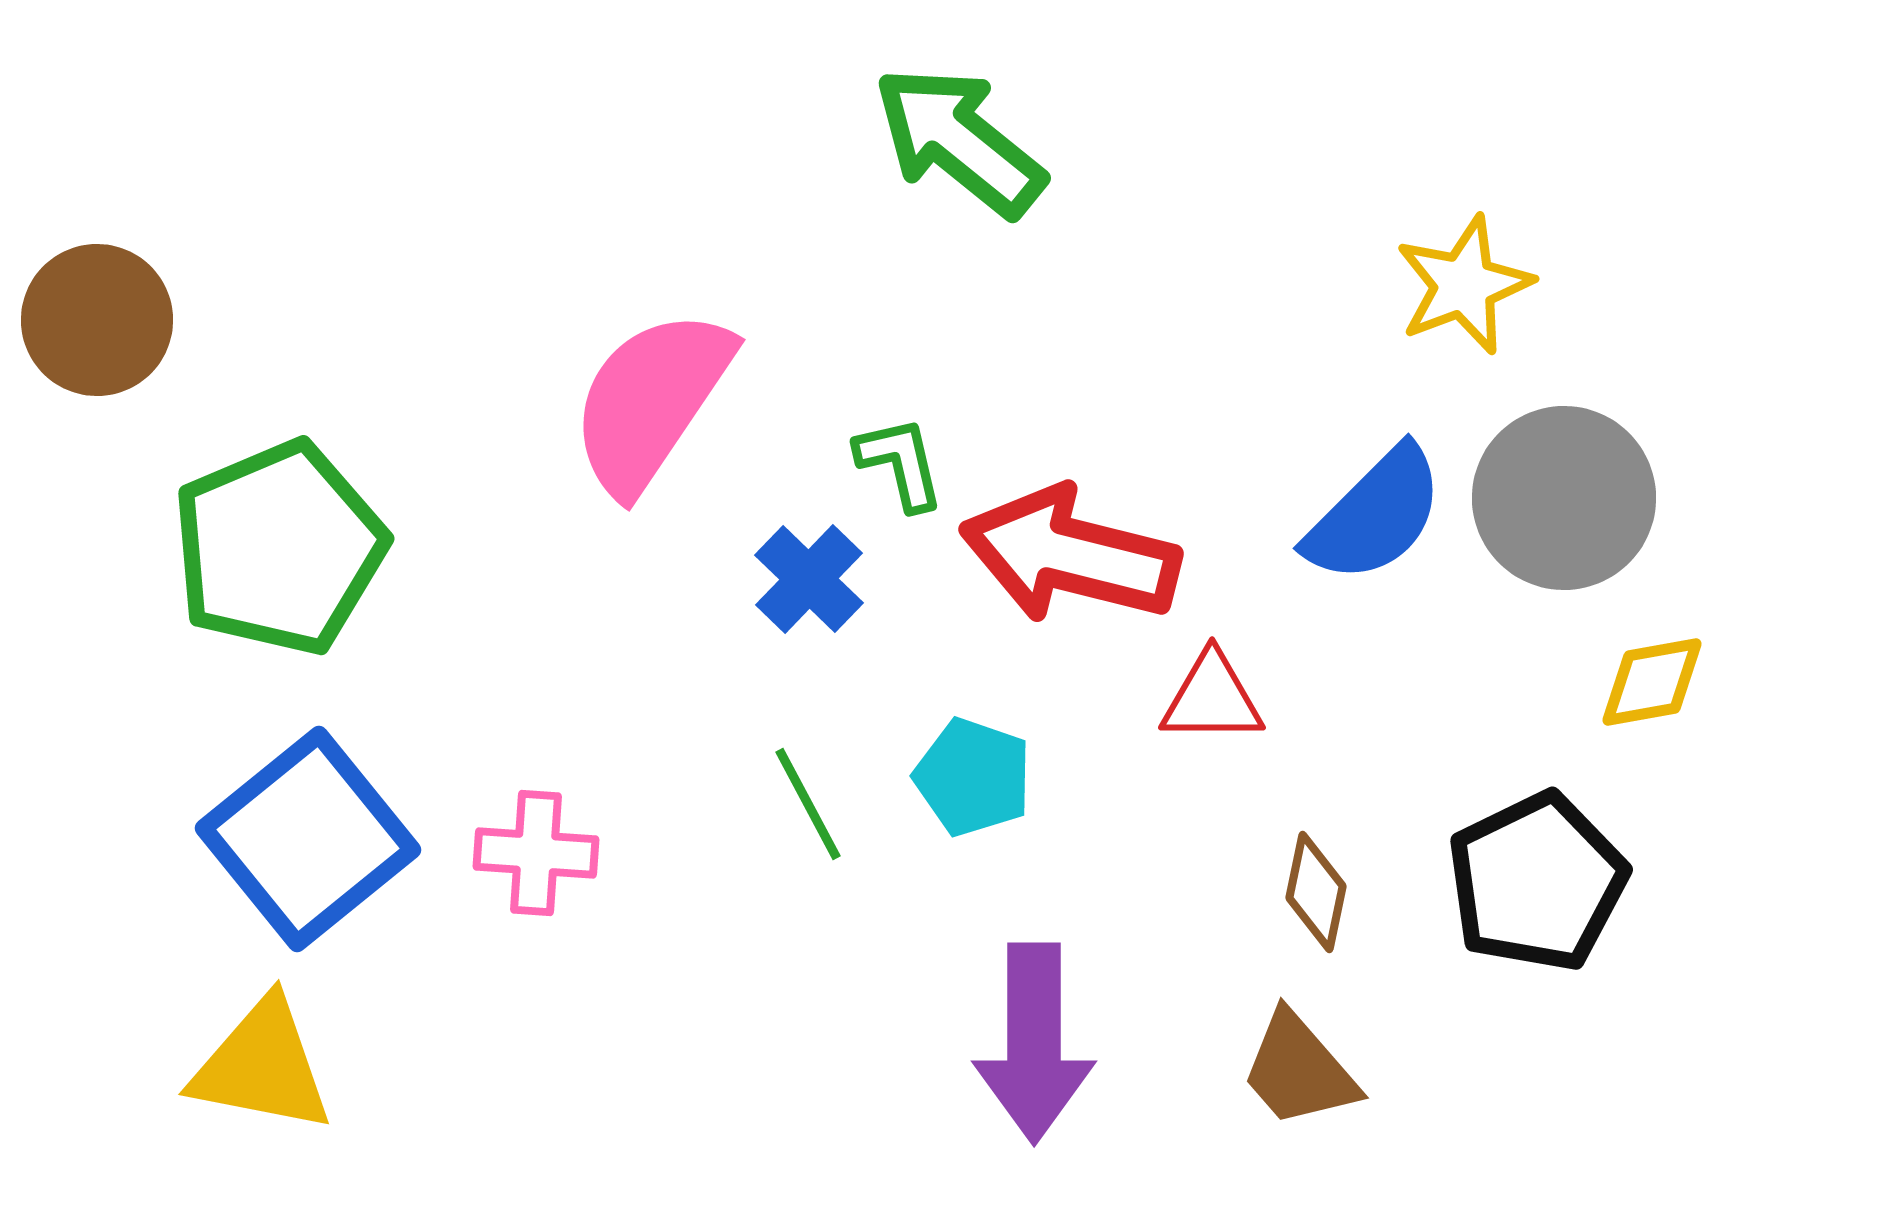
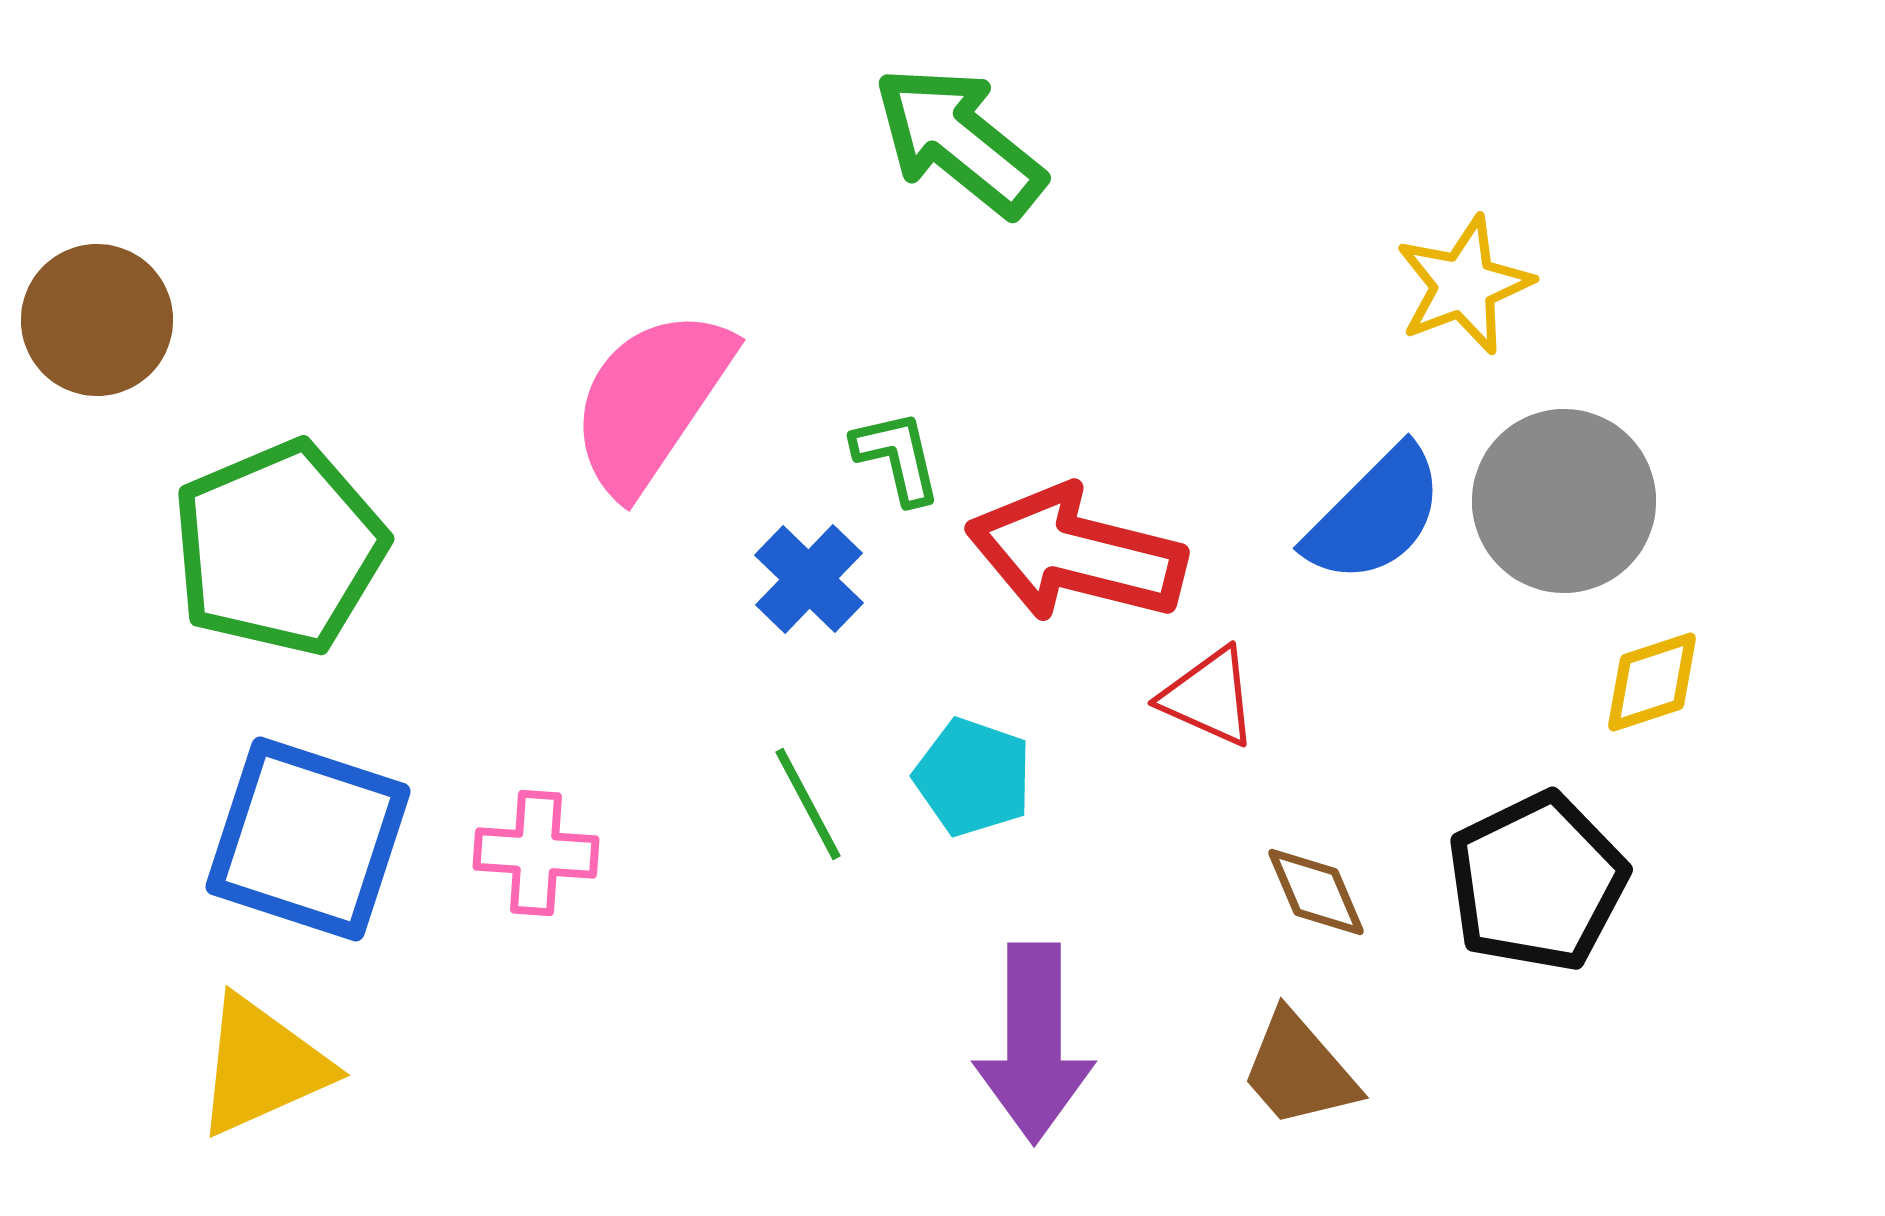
green L-shape: moved 3 px left, 6 px up
gray circle: moved 3 px down
red arrow: moved 6 px right, 1 px up
yellow diamond: rotated 8 degrees counterclockwise
red triangle: moved 3 px left, 1 px up; rotated 24 degrees clockwise
blue square: rotated 33 degrees counterclockwise
brown diamond: rotated 35 degrees counterclockwise
yellow triangle: rotated 35 degrees counterclockwise
